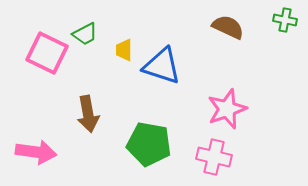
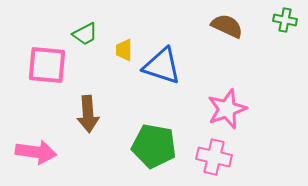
brown semicircle: moved 1 px left, 1 px up
pink square: moved 12 px down; rotated 21 degrees counterclockwise
brown arrow: rotated 6 degrees clockwise
green pentagon: moved 5 px right, 2 px down
